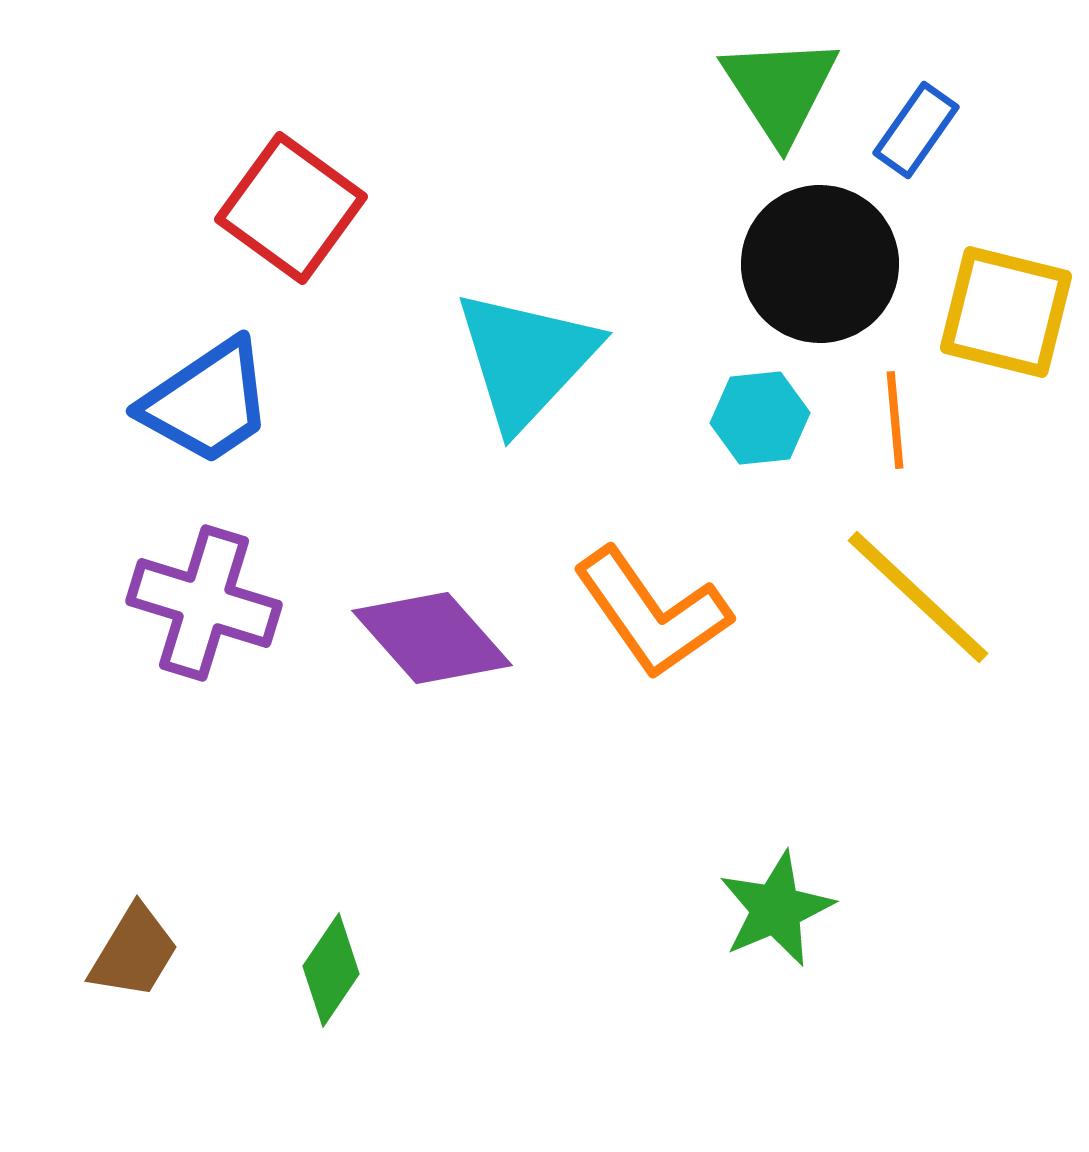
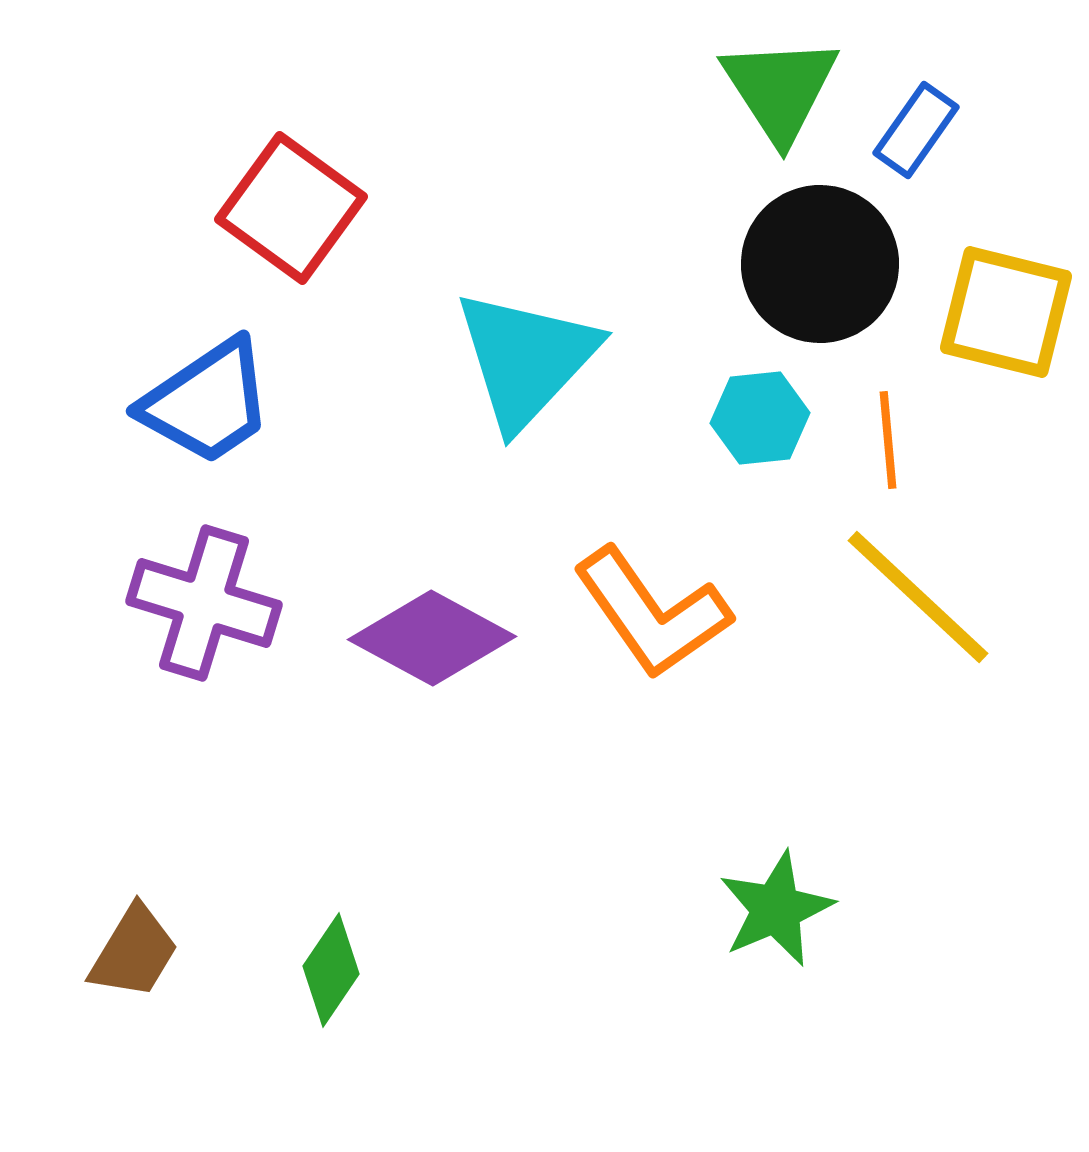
orange line: moved 7 px left, 20 px down
purple diamond: rotated 20 degrees counterclockwise
